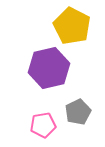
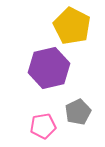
pink pentagon: moved 1 px down
